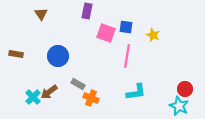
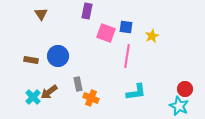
yellow star: moved 1 px left, 1 px down; rotated 24 degrees clockwise
brown rectangle: moved 15 px right, 6 px down
gray rectangle: rotated 48 degrees clockwise
